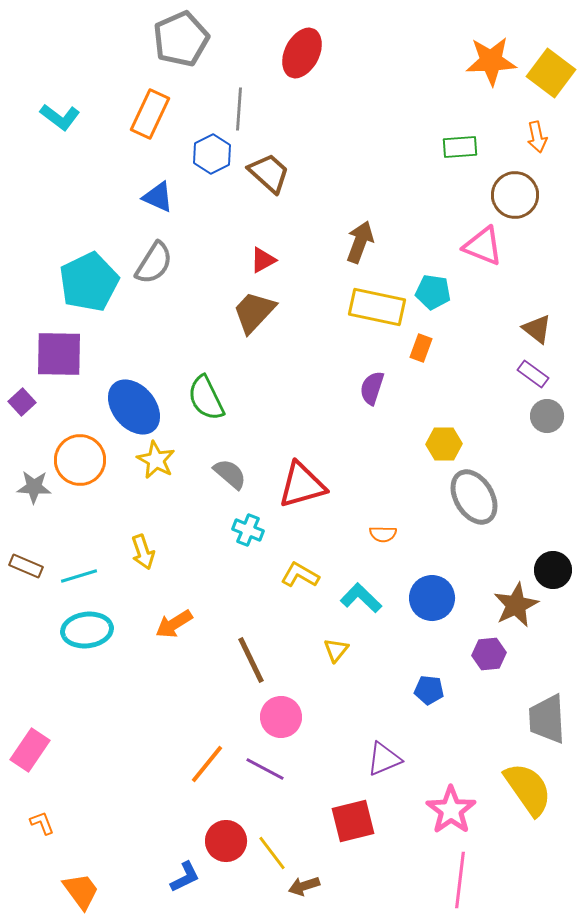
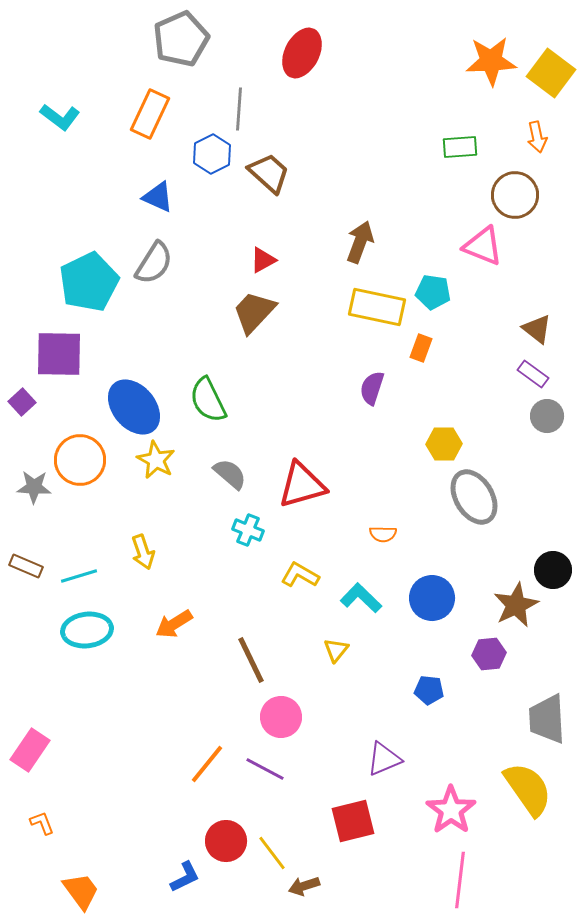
green semicircle at (206, 398): moved 2 px right, 2 px down
